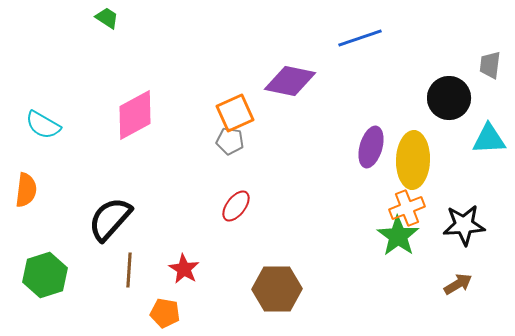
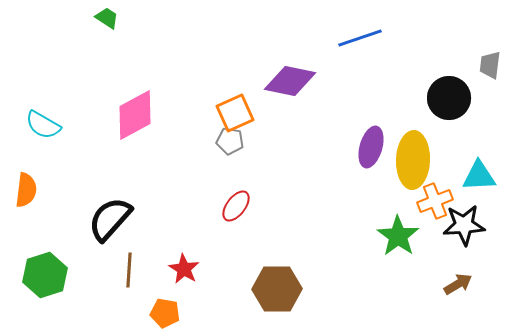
cyan triangle: moved 10 px left, 37 px down
orange cross: moved 28 px right, 7 px up
